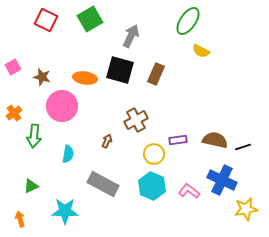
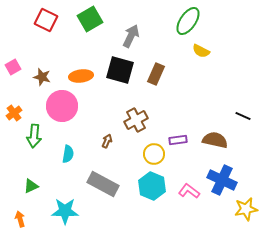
orange ellipse: moved 4 px left, 2 px up; rotated 15 degrees counterclockwise
black line: moved 31 px up; rotated 42 degrees clockwise
